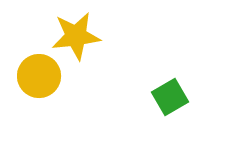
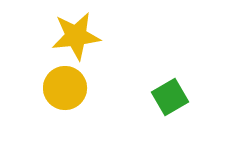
yellow circle: moved 26 px right, 12 px down
